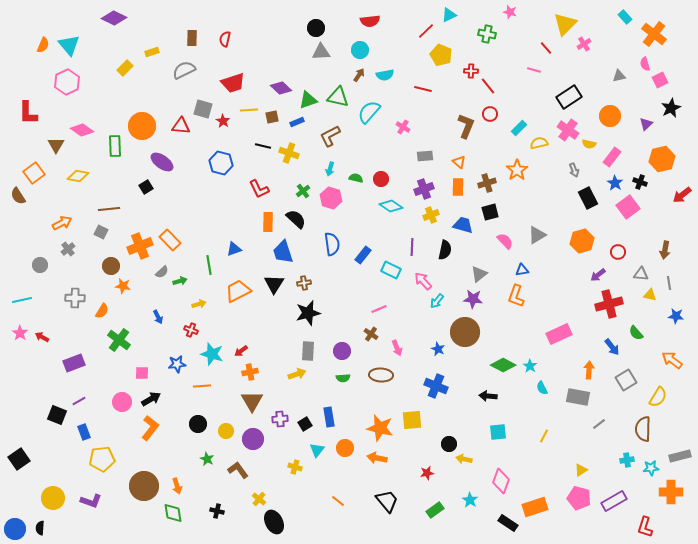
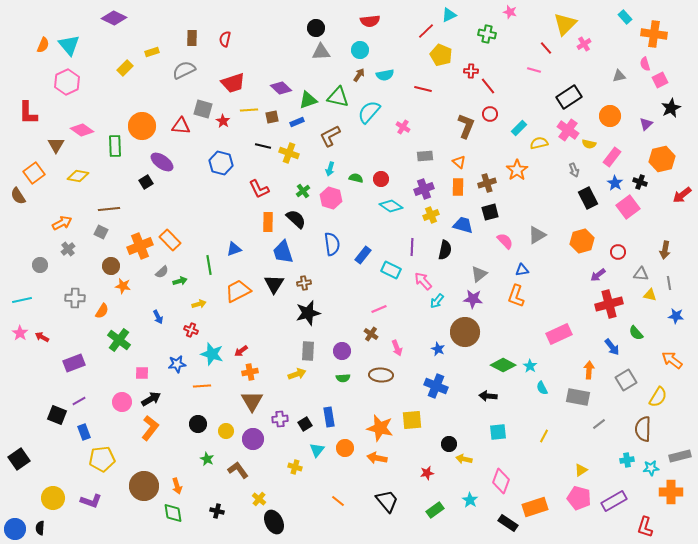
orange cross at (654, 34): rotated 30 degrees counterclockwise
black square at (146, 187): moved 5 px up
